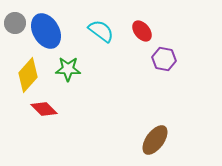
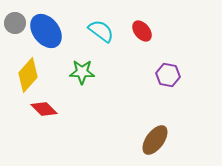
blue ellipse: rotated 8 degrees counterclockwise
purple hexagon: moved 4 px right, 16 px down
green star: moved 14 px right, 3 px down
